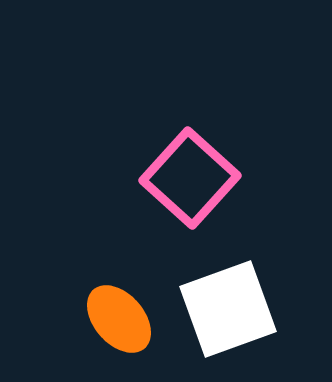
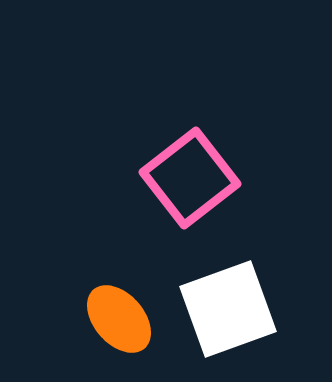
pink square: rotated 10 degrees clockwise
